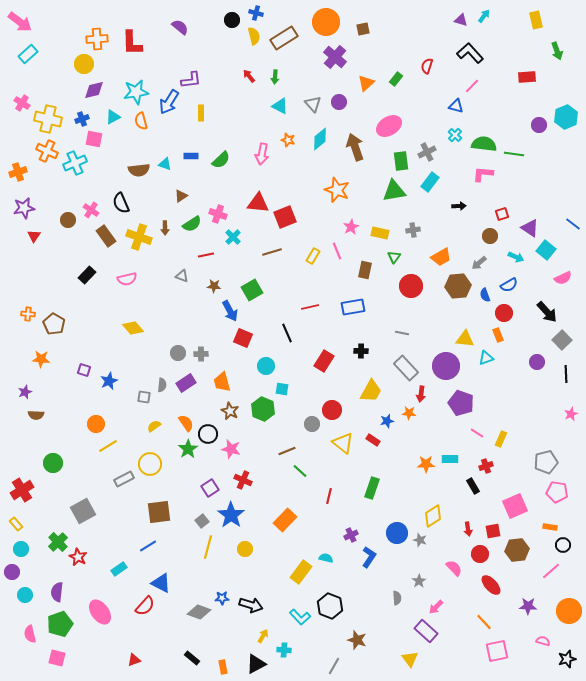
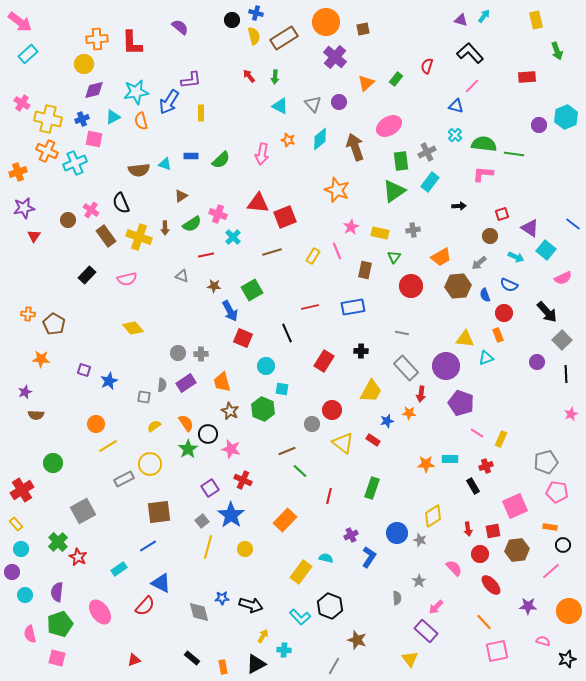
green triangle at (394, 191): rotated 25 degrees counterclockwise
blue semicircle at (509, 285): rotated 54 degrees clockwise
gray diamond at (199, 612): rotated 55 degrees clockwise
